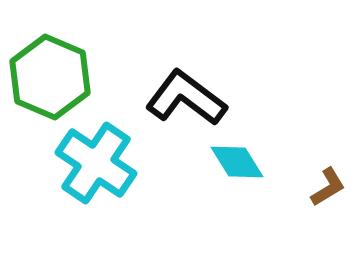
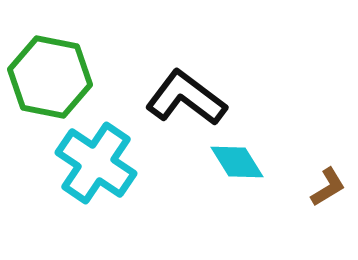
green hexagon: rotated 12 degrees counterclockwise
